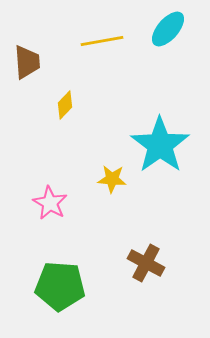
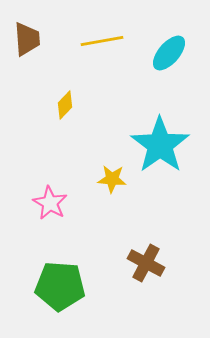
cyan ellipse: moved 1 px right, 24 px down
brown trapezoid: moved 23 px up
